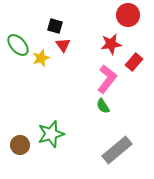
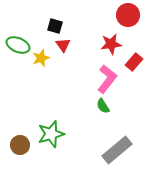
green ellipse: rotated 25 degrees counterclockwise
